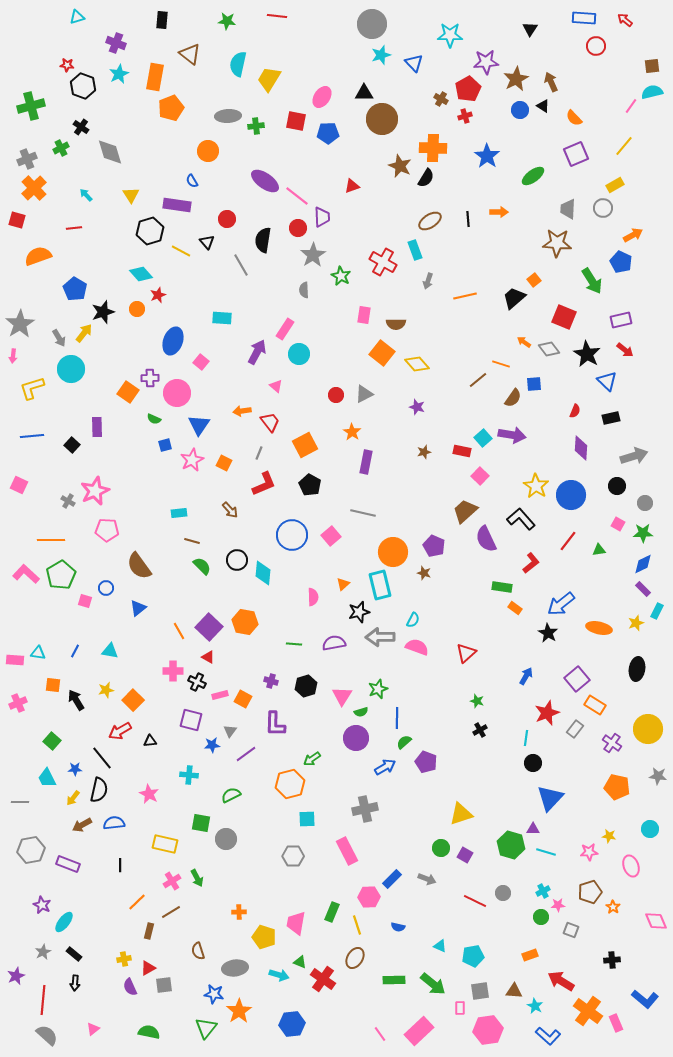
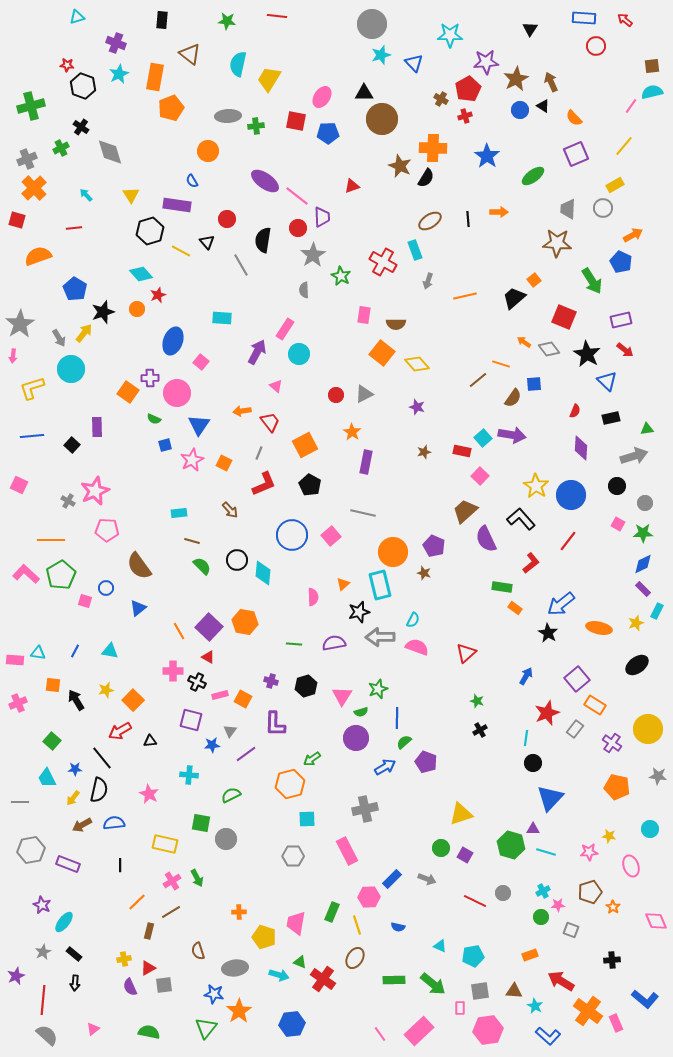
green triangle at (599, 550): moved 48 px right, 121 px up
black ellipse at (637, 669): moved 4 px up; rotated 45 degrees clockwise
